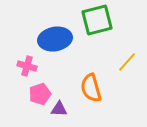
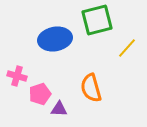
yellow line: moved 14 px up
pink cross: moved 10 px left, 10 px down
